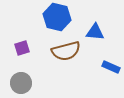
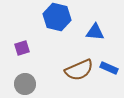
brown semicircle: moved 13 px right, 19 px down; rotated 8 degrees counterclockwise
blue rectangle: moved 2 px left, 1 px down
gray circle: moved 4 px right, 1 px down
